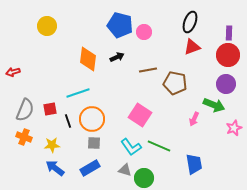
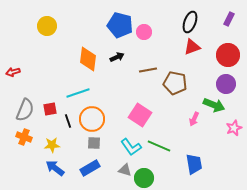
purple rectangle: moved 14 px up; rotated 24 degrees clockwise
